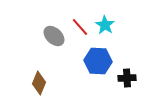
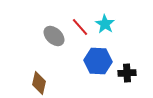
cyan star: moved 1 px up
black cross: moved 5 px up
brown diamond: rotated 10 degrees counterclockwise
